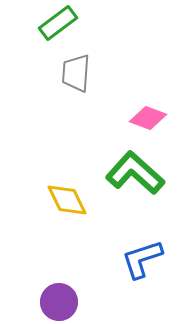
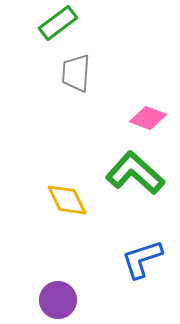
purple circle: moved 1 px left, 2 px up
